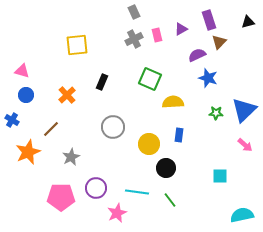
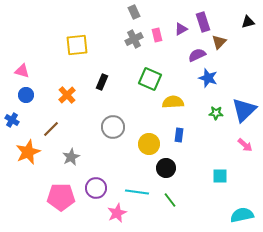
purple rectangle: moved 6 px left, 2 px down
